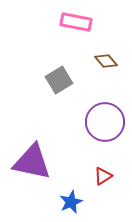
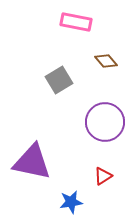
blue star: rotated 15 degrees clockwise
